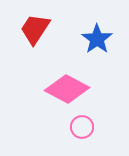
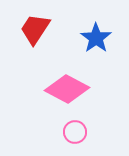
blue star: moved 1 px left, 1 px up
pink circle: moved 7 px left, 5 px down
